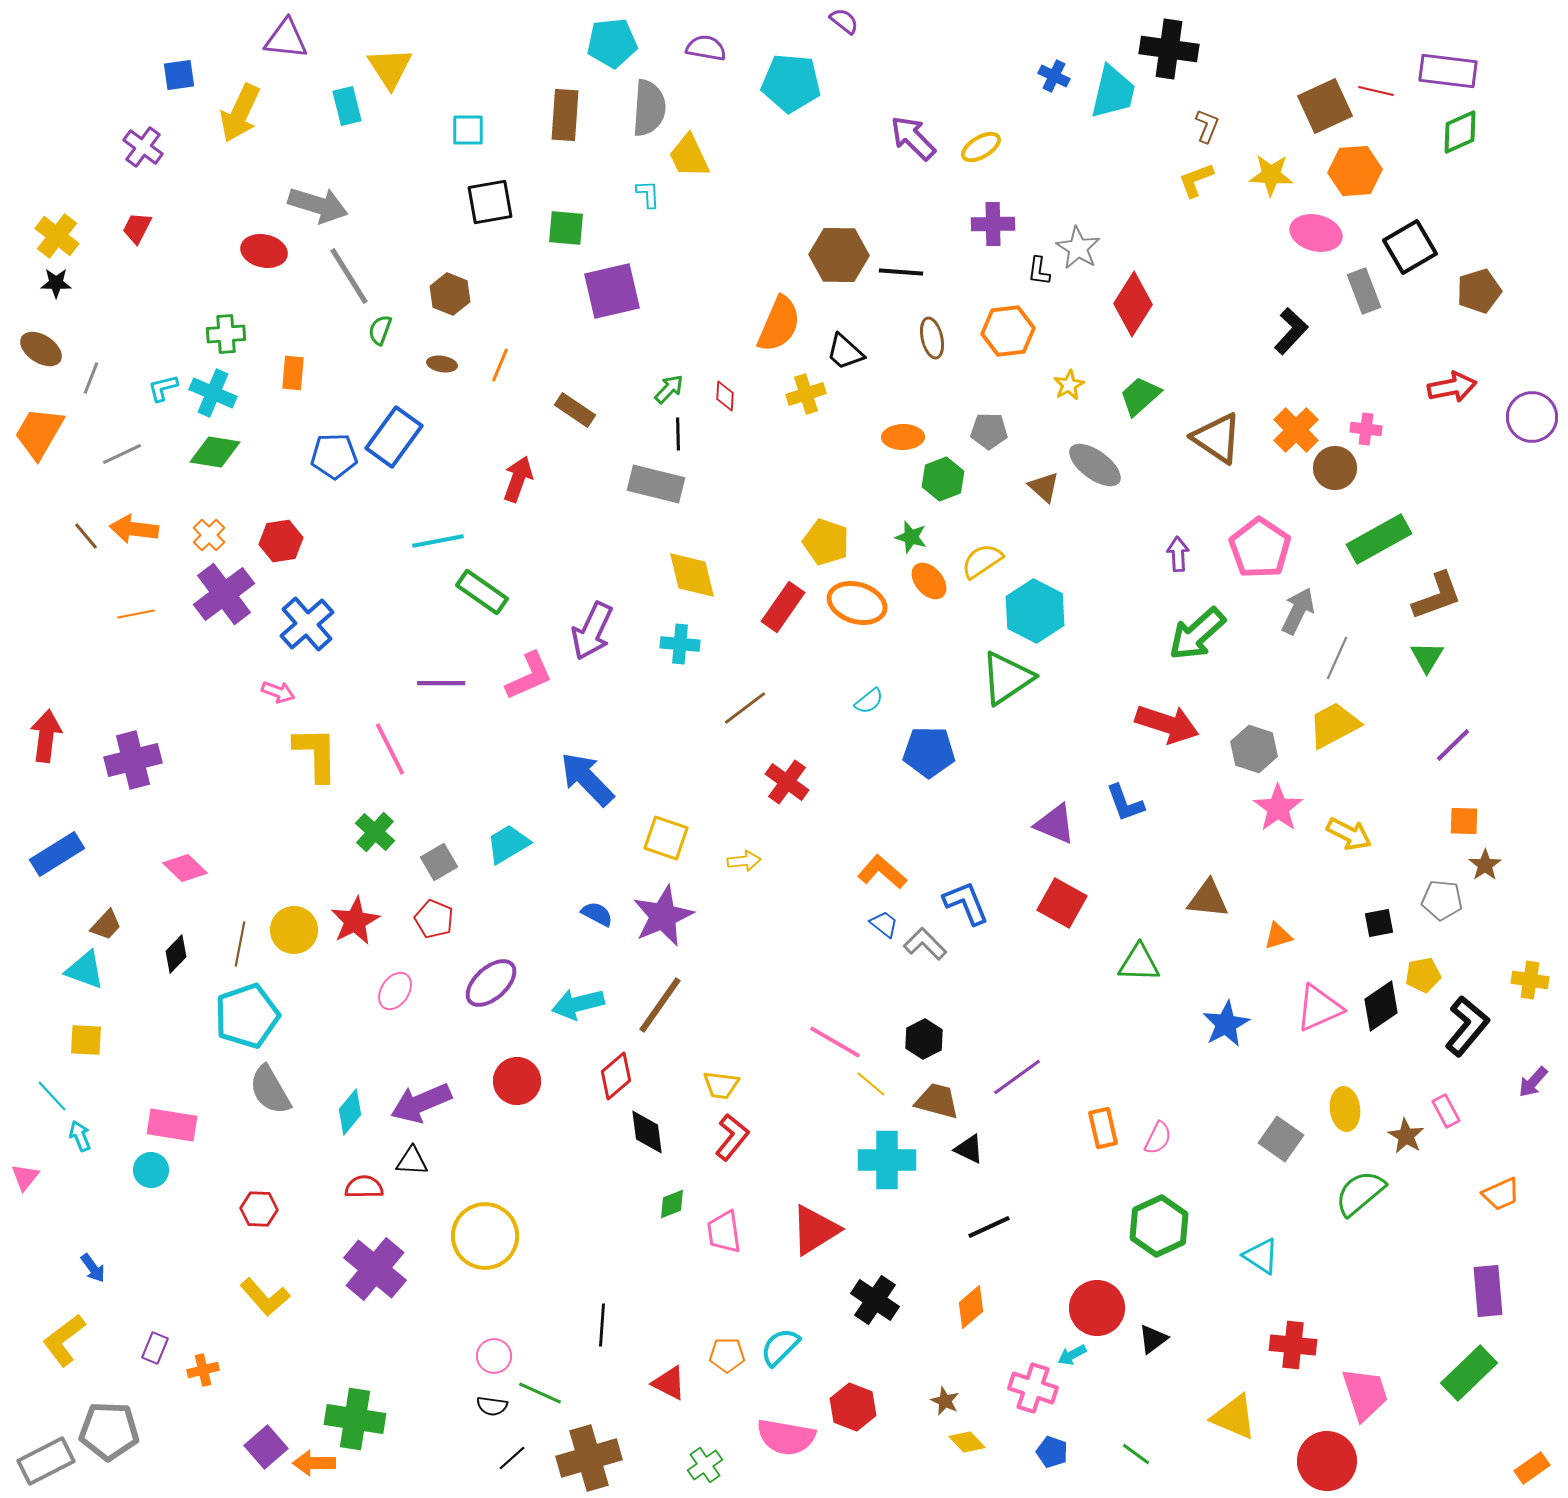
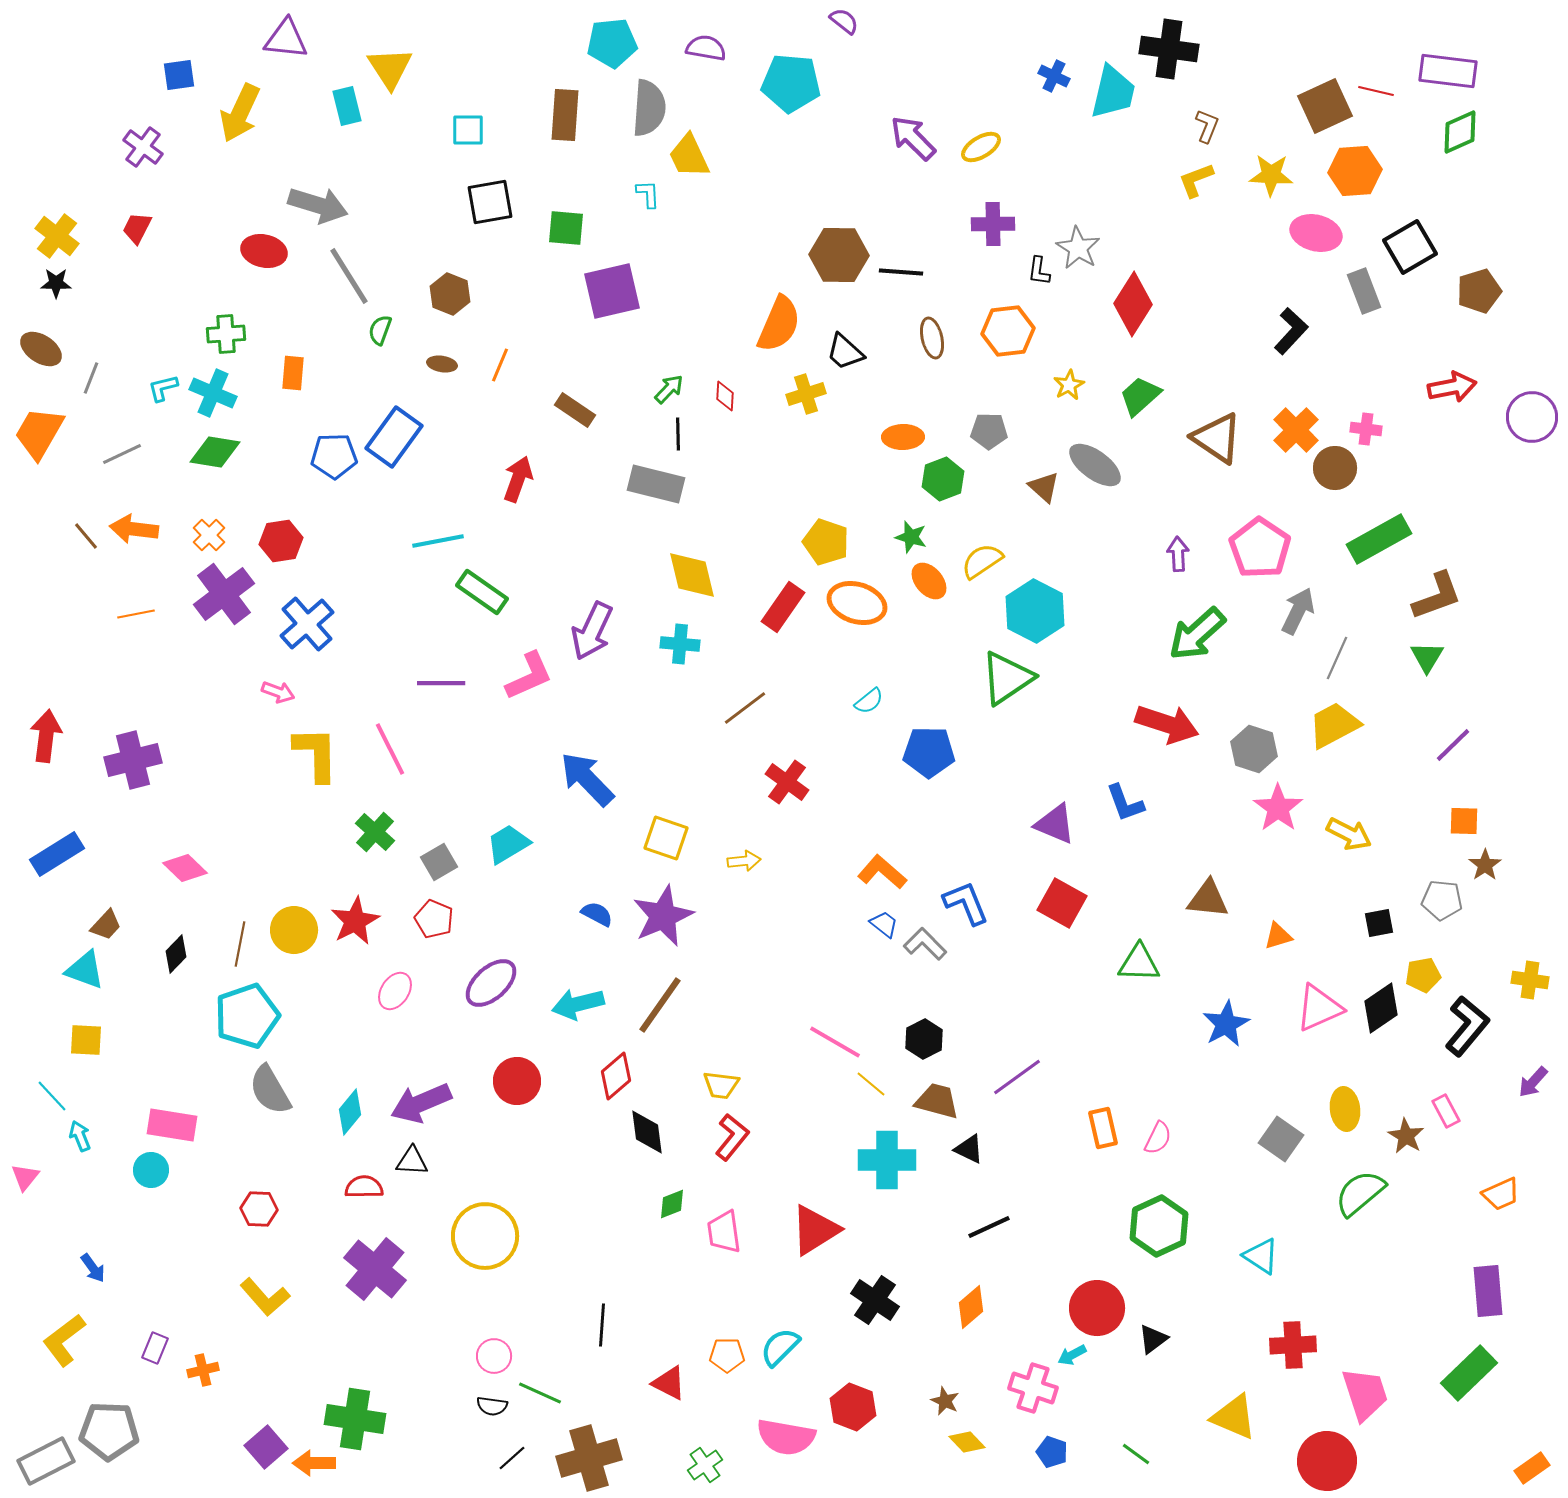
black diamond at (1381, 1006): moved 2 px down
red cross at (1293, 1345): rotated 9 degrees counterclockwise
